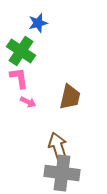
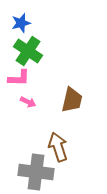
blue star: moved 17 px left
green cross: moved 7 px right
pink L-shape: rotated 100 degrees clockwise
brown trapezoid: moved 2 px right, 3 px down
gray cross: moved 26 px left, 1 px up
